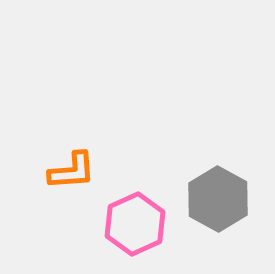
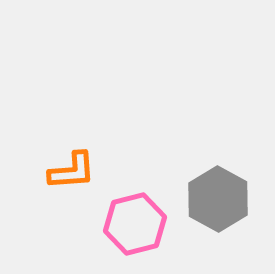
pink hexagon: rotated 10 degrees clockwise
